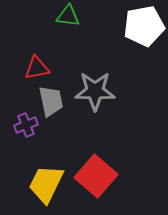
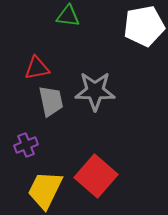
purple cross: moved 20 px down
yellow trapezoid: moved 1 px left, 6 px down
